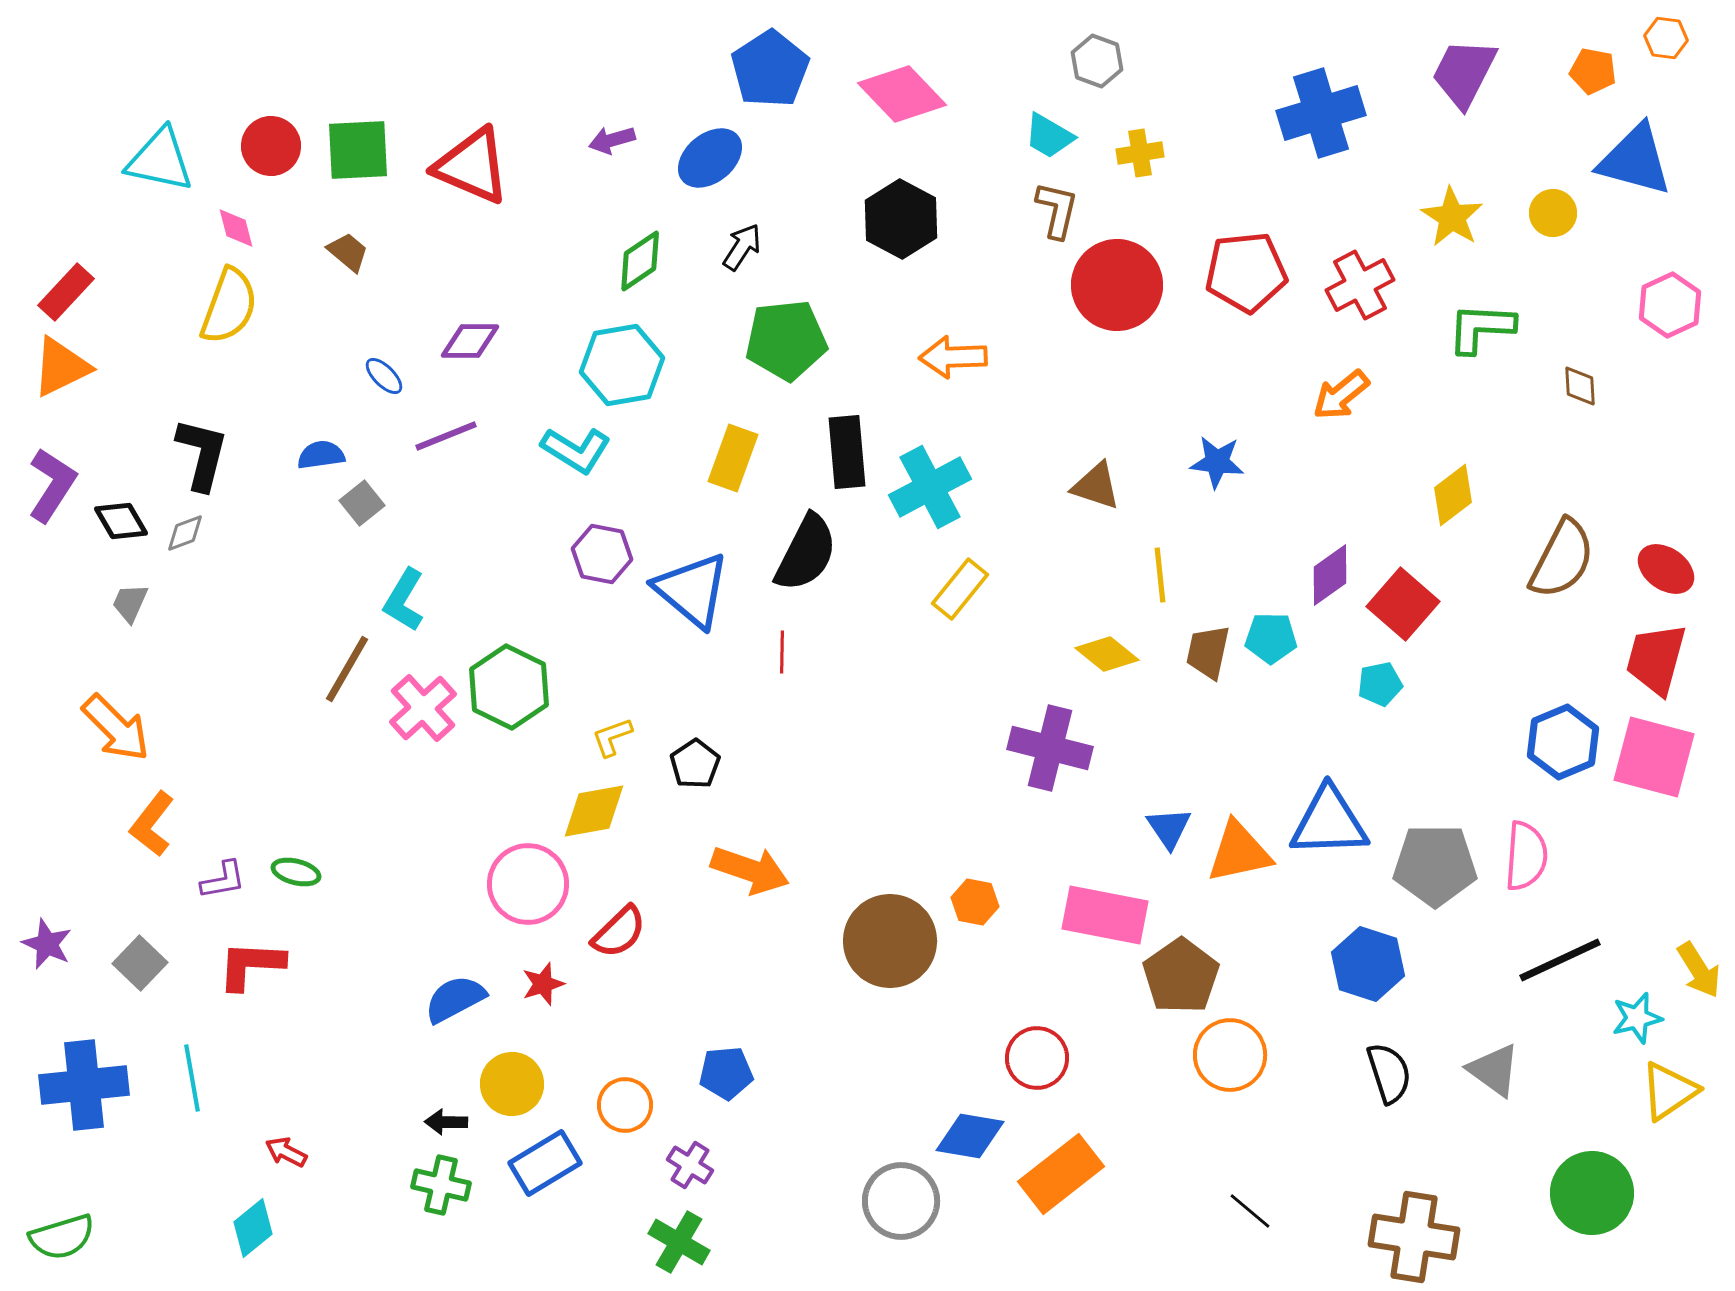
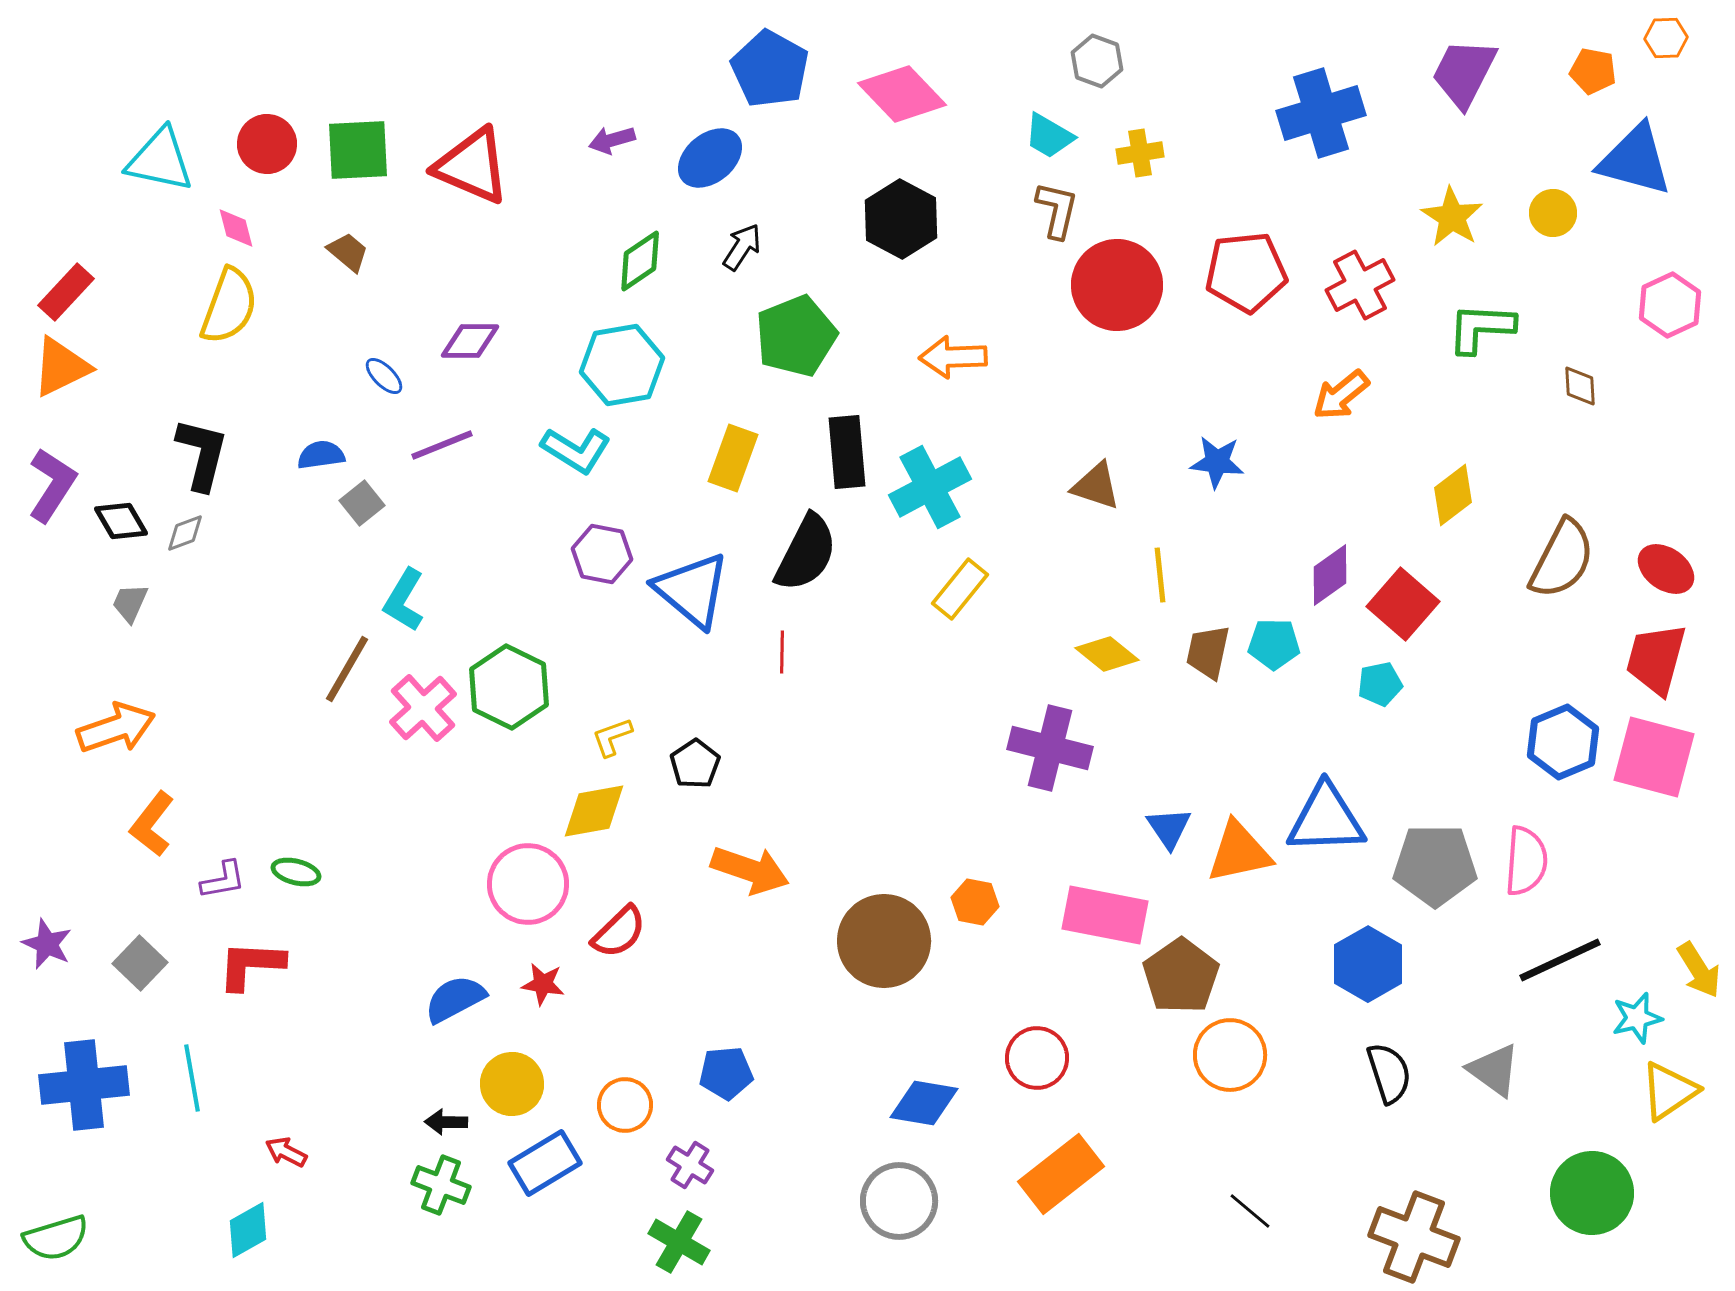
orange hexagon at (1666, 38): rotated 9 degrees counterclockwise
blue pentagon at (770, 69): rotated 10 degrees counterclockwise
red circle at (271, 146): moved 4 px left, 2 px up
green pentagon at (786, 340): moved 10 px right, 4 px up; rotated 16 degrees counterclockwise
purple line at (446, 436): moved 4 px left, 9 px down
cyan pentagon at (1271, 638): moved 3 px right, 6 px down
orange arrow at (116, 728): rotated 64 degrees counterclockwise
blue triangle at (1329, 822): moved 3 px left, 3 px up
pink semicircle at (1526, 856): moved 5 px down
brown circle at (890, 941): moved 6 px left
blue hexagon at (1368, 964): rotated 12 degrees clockwise
red star at (543, 984): rotated 27 degrees clockwise
blue diamond at (970, 1136): moved 46 px left, 33 px up
green cross at (441, 1185): rotated 8 degrees clockwise
gray circle at (901, 1201): moved 2 px left
cyan diamond at (253, 1228): moved 5 px left, 2 px down; rotated 10 degrees clockwise
green semicircle at (62, 1237): moved 6 px left, 1 px down
brown cross at (1414, 1237): rotated 12 degrees clockwise
